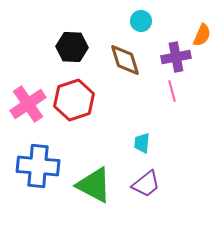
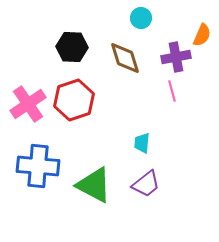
cyan circle: moved 3 px up
brown diamond: moved 2 px up
